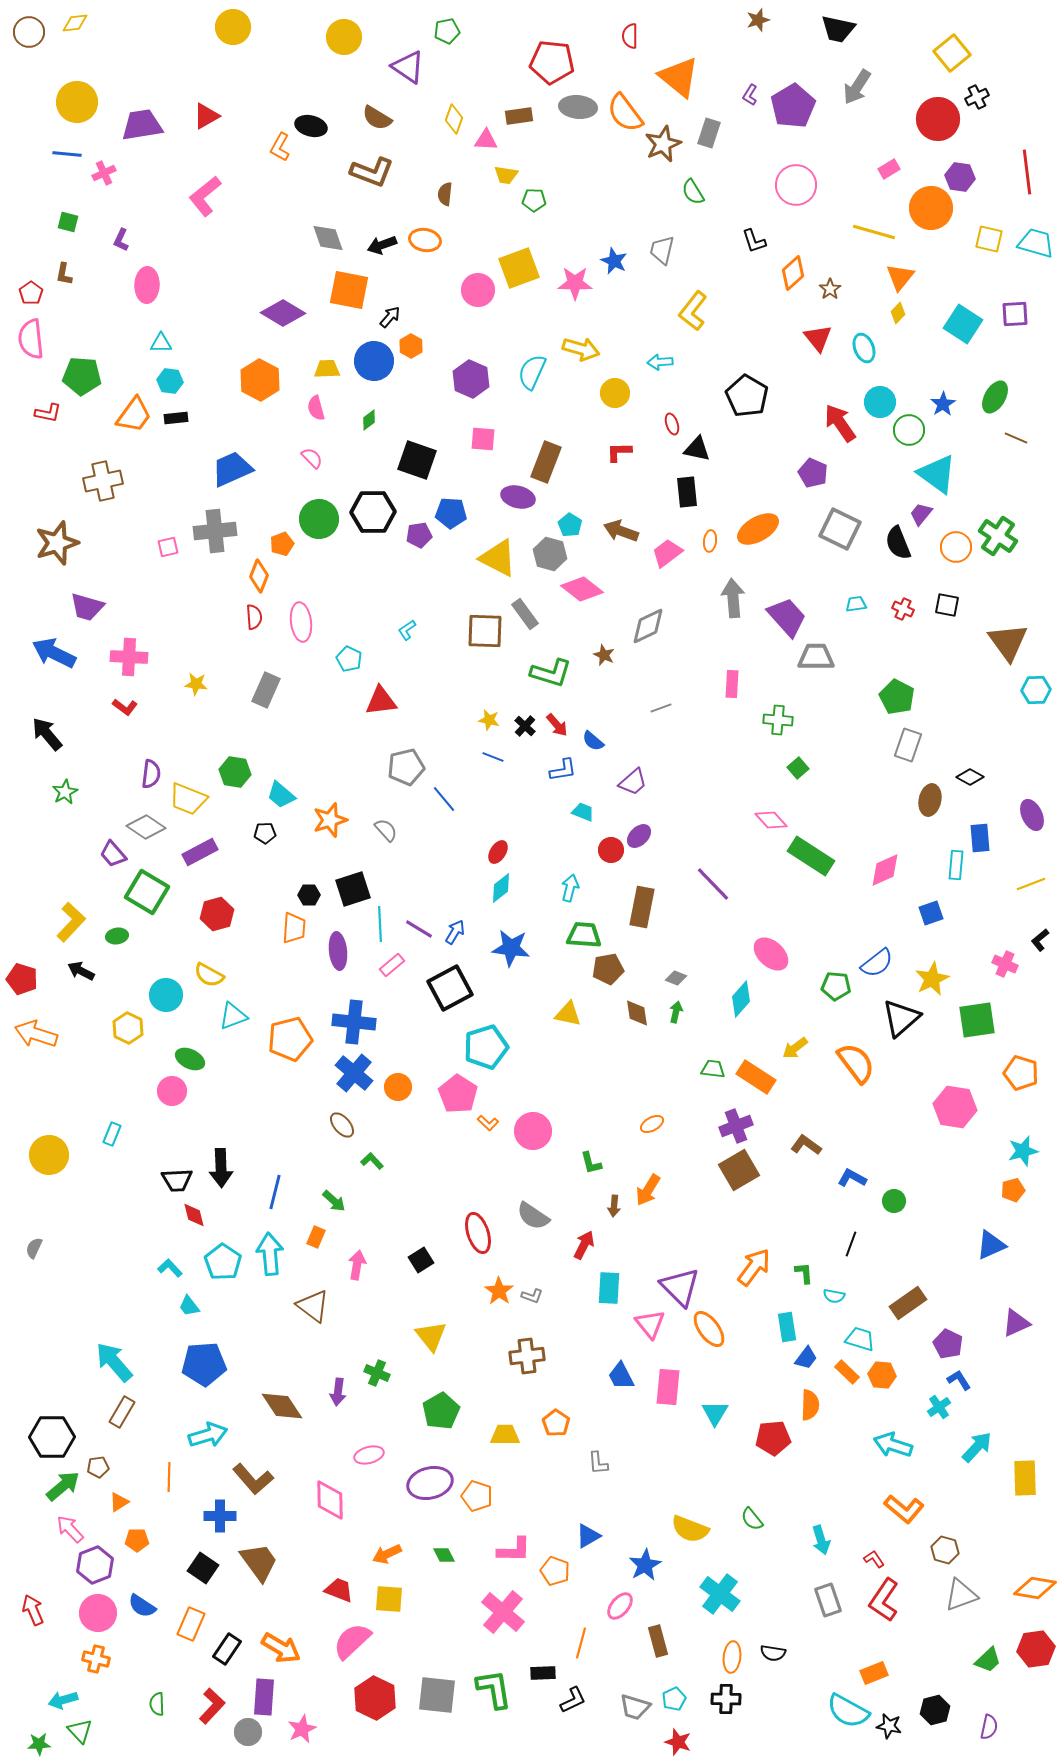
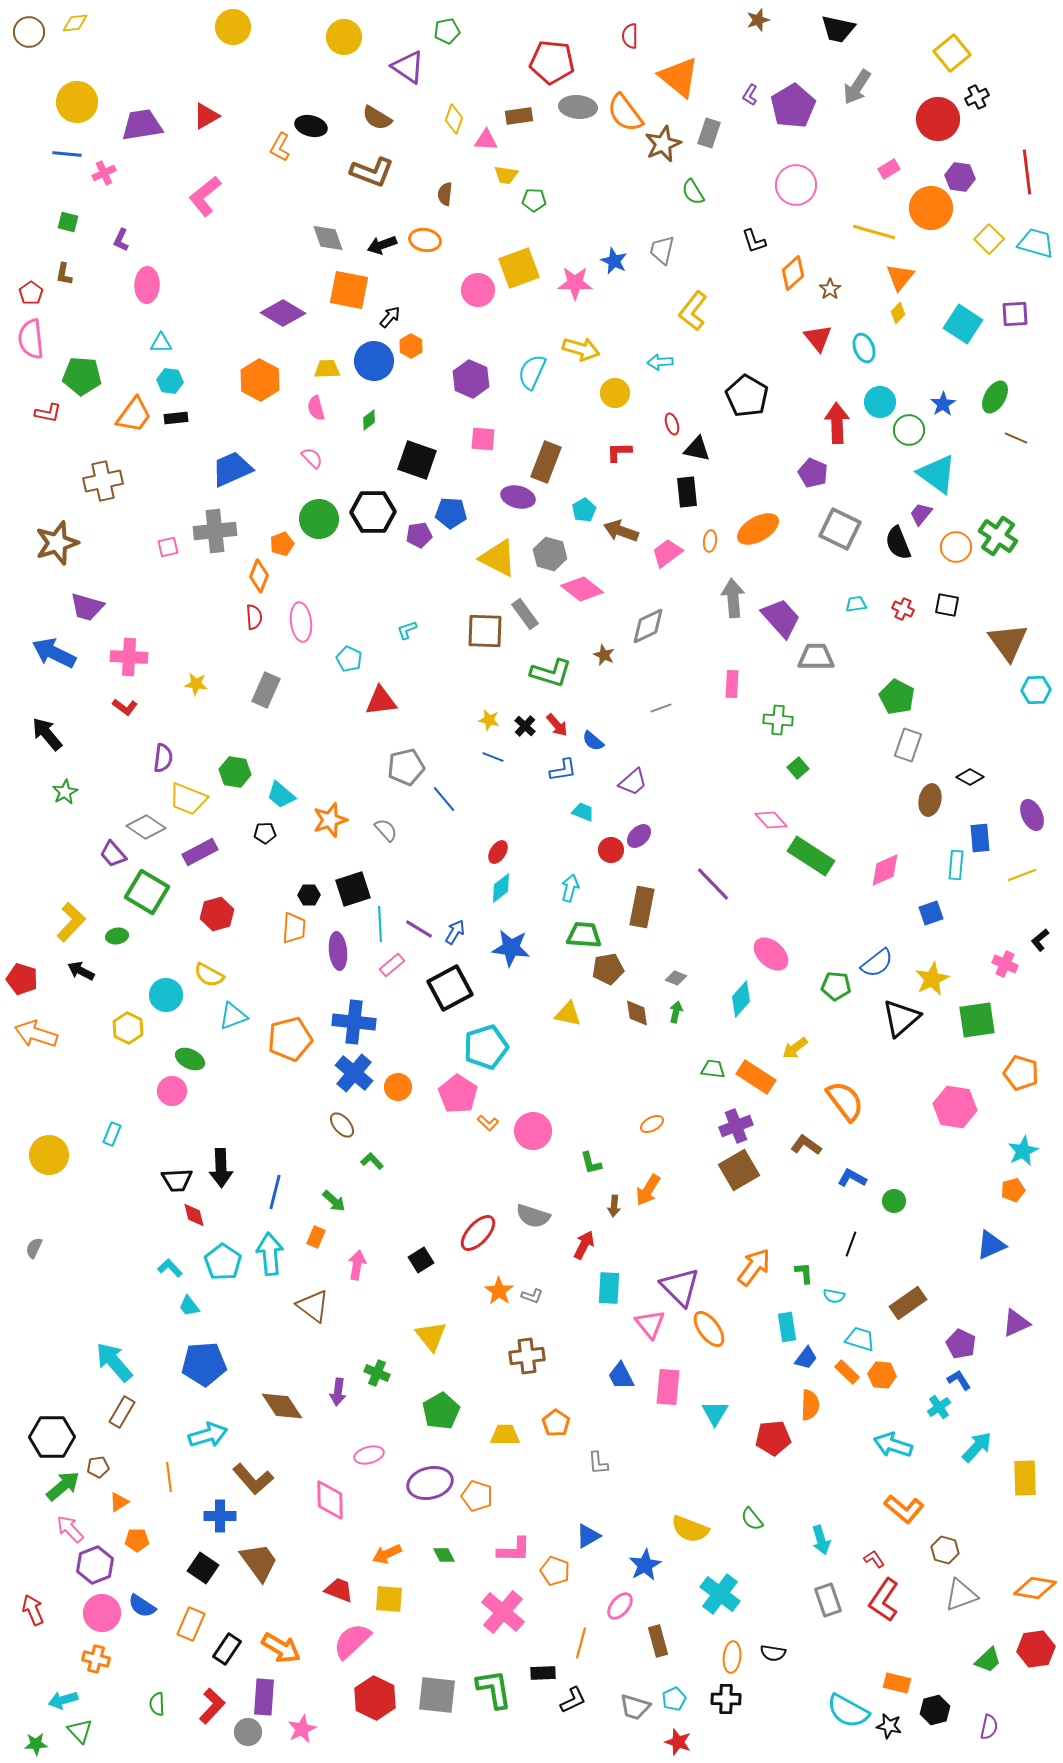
yellow square at (989, 239): rotated 32 degrees clockwise
red arrow at (840, 423): moved 3 px left; rotated 33 degrees clockwise
cyan pentagon at (570, 525): moved 14 px right, 15 px up; rotated 10 degrees clockwise
purple trapezoid at (787, 617): moved 6 px left, 1 px down
cyan L-shape at (407, 630): rotated 15 degrees clockwise
purple semicircle at (151, 774): moved 12 px right, 16 px up
yellow line at (1031, 884): moved 9 px left, 9 px up
orange semicircle at (856, 1063): moved 11 px left, 38 px down
cyan star at (1023, 1151): rotated 12 degrees counterclockwise
gray semicircle at (533, 1216): rotated 16 degrees counterclockwise
red ellipse at (478, 1233): rotated 60 degrees clockwise
purple pentagon at (948, 1344): moved 13 px right
orange line at (169, 1477): rotated 8 degrees counterclockwise
pink circle at (98, 1613): moved 4 px right
orange rectangle at (874, 1673): moved 23 px right, 10 px down; rotated 36 degrees clockwise
green star at (39, 1744): moved 3 px left
